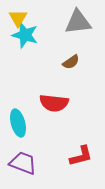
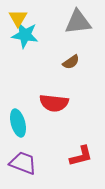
cyan star: rotated 8 degrees counterclockwise
